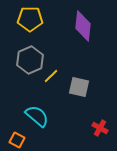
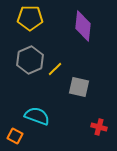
yellow pentagon: moved 1 px up
yellow line: moved 4 px right, 7 px up
cyan semicircle: rotated 20 degrees counterclockwise
red cross: moved 1 px left, 1 px up; rotated 14 degrees counterclockwise
orange square: moved 2 px left, 4 px up
